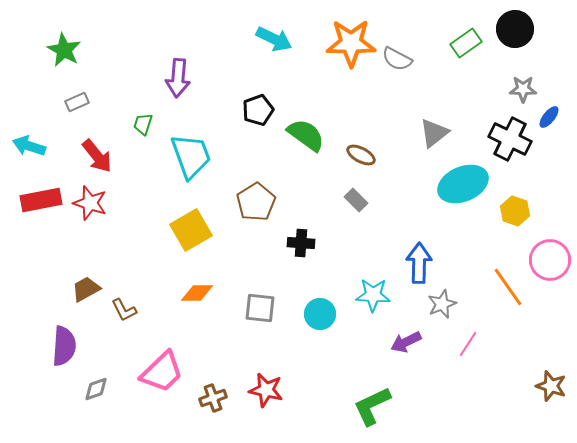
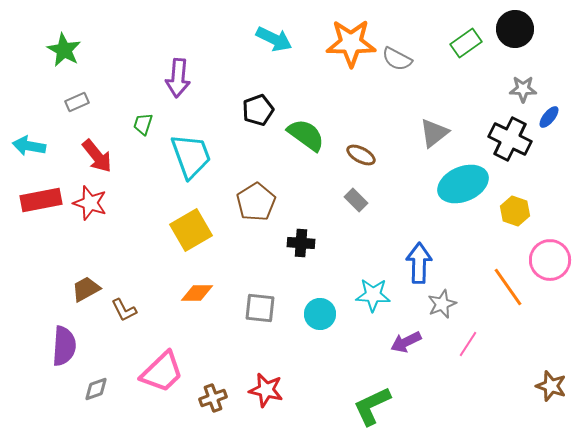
cyan arrow at (29, 146): rotated 8 degrees counterclockwise
